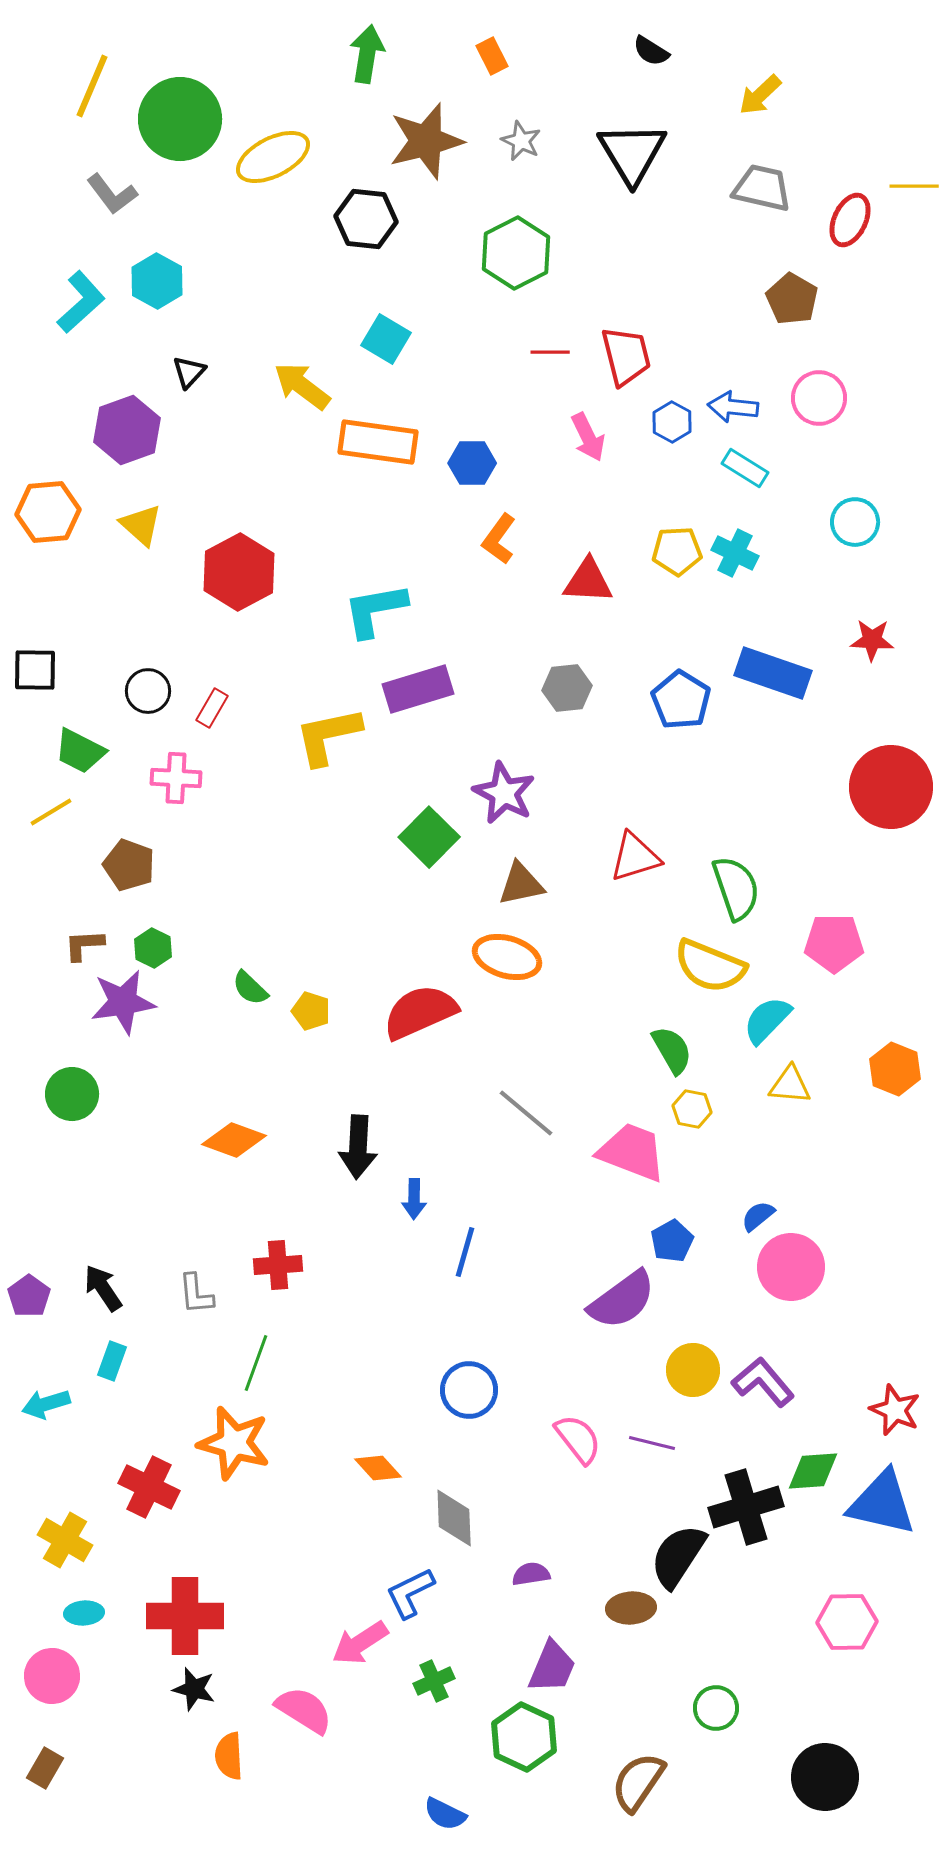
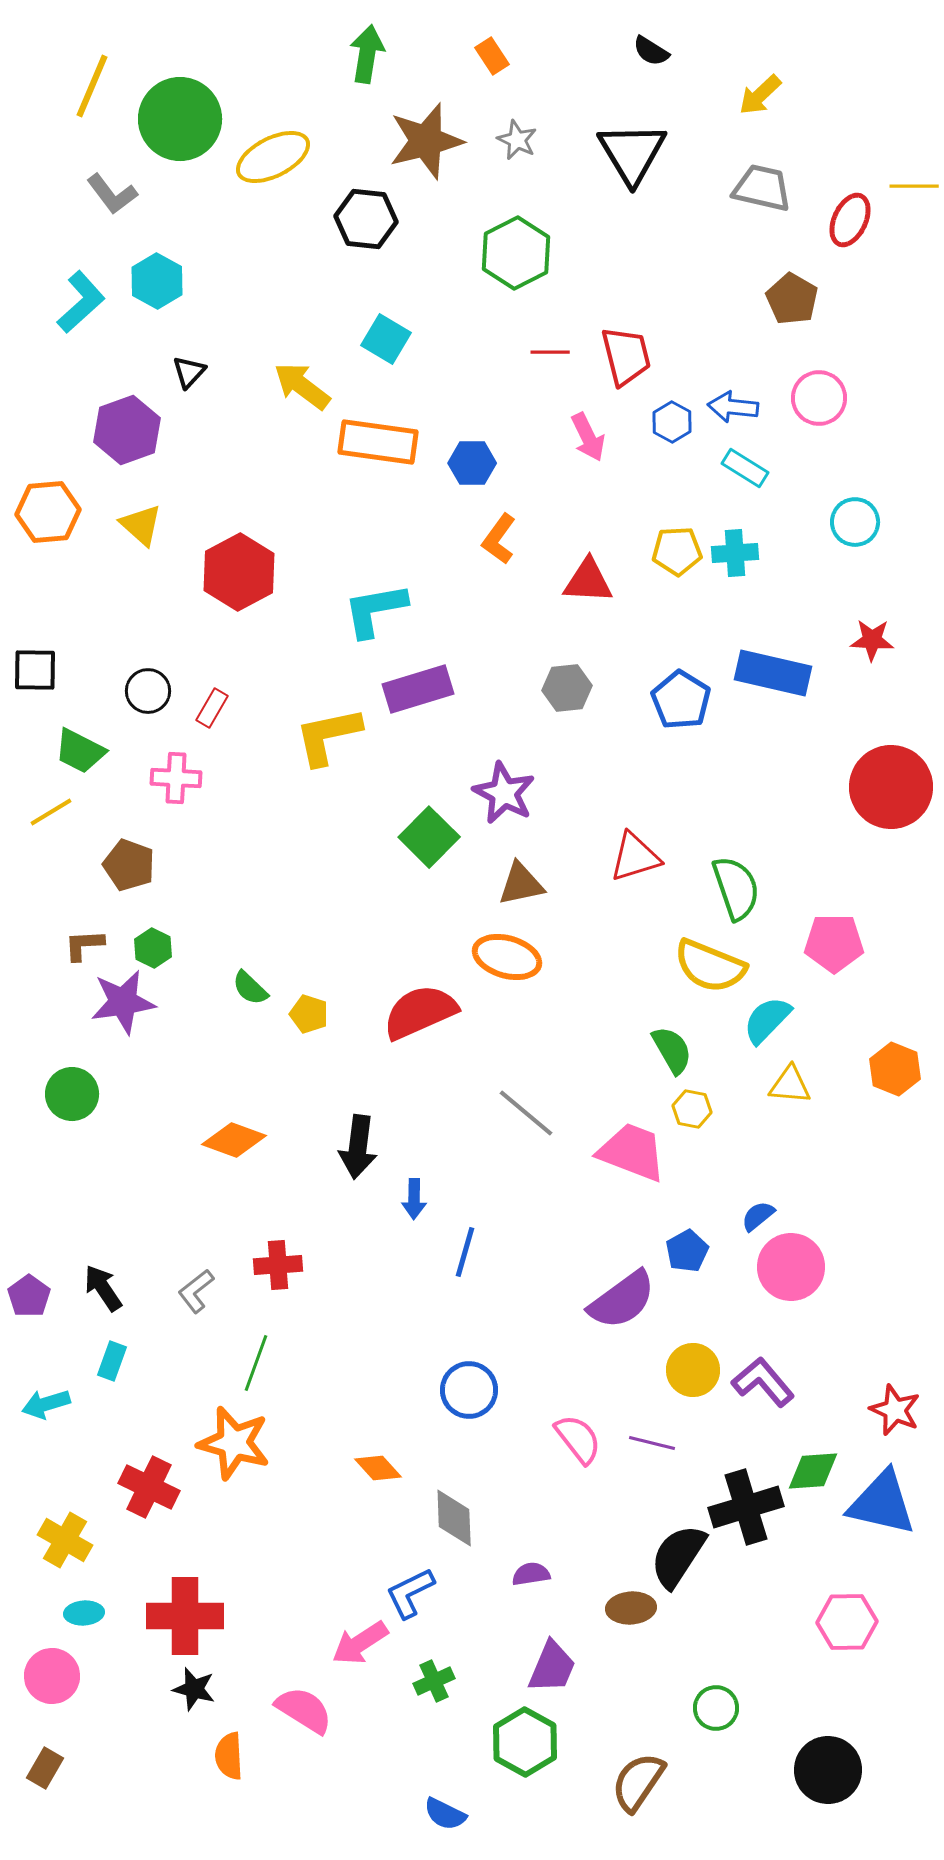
orange rectangle at (492, 56): rotated 6 degrees counterclockwise
gray star at (521, 141): moved 4 px left, 1 px up
cyan cross at (735, 553): rotated 30 degrees counterclockwise
blue rectangle at (773, 673): rotated 6 degrees counterclockwise
yellow pentagon at (311, 1011): moved 2 px left, 3 px down
black arrow at (358, 1147): rotated 4 degrees clockwise
blue pentagon at (672, 1241): moved 15 px right, 10 px down
gray L-shape at (196, 1294): moved 3 px up; rotated 57 degrees clockwise
green hexagon at (524, 1737): moved 1 px right, 5 px down; rotated 4 degrees clockwise
black circle at (825, 1777): moved 3 px right, 7 px up
